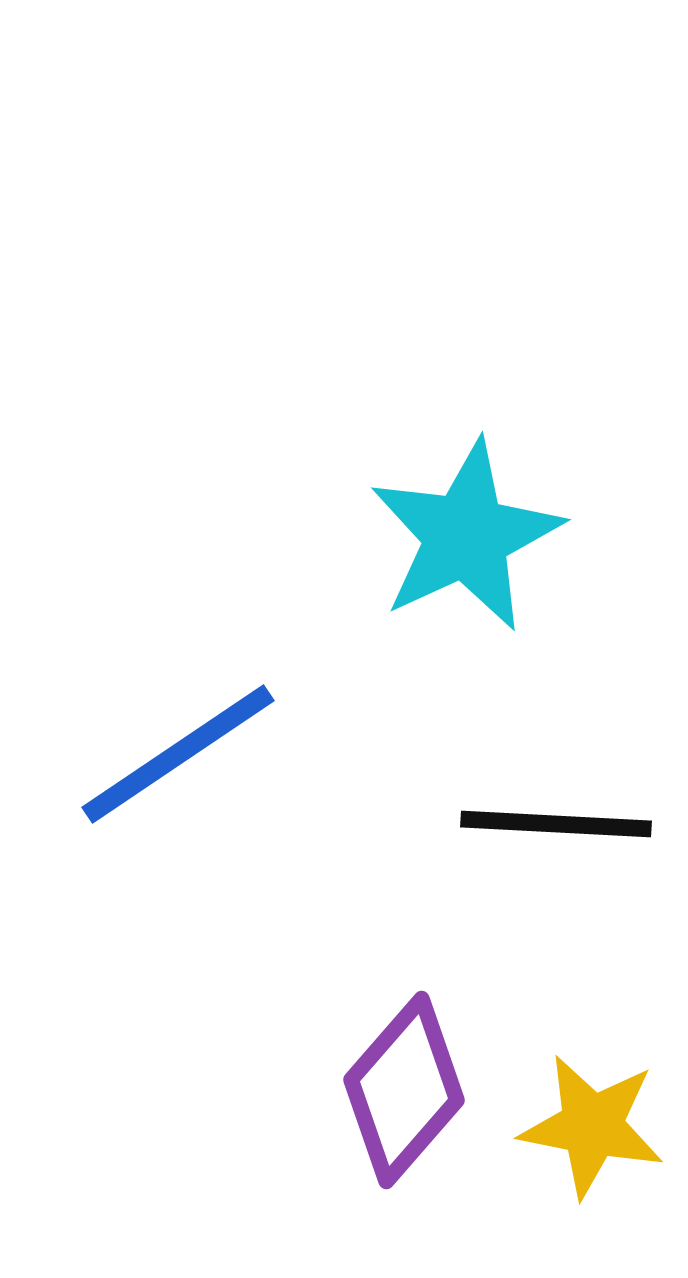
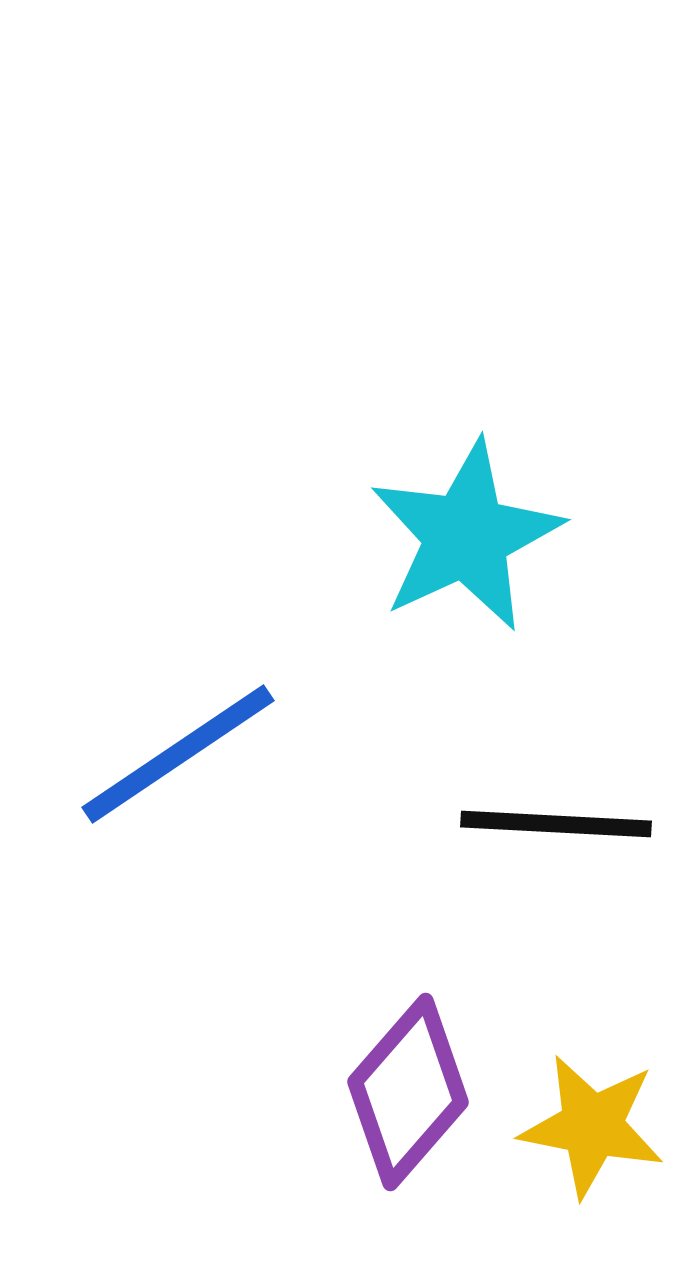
purple diamond: moved 4 px right, 2 px down
